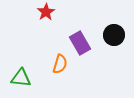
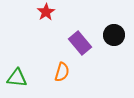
purple rectangle: rotated 10 degrees counterclockwise
orange semicircle: moved 2 px right, 8 px down
green triangle: moved 4 px left
